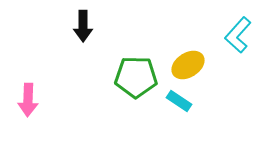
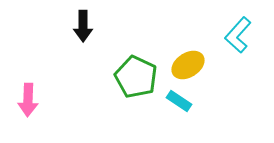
green pentagon: rotated 24 degrees clockwise
